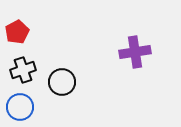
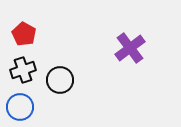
red pentagon: moved 7 px right, 2 px down; rotated 15 degrees counterclockwise
purple cross: moved 5 px left, 4 px up; rotated 28 degrees counterclockwise
black circle: moved 2 px left, 2 px up
